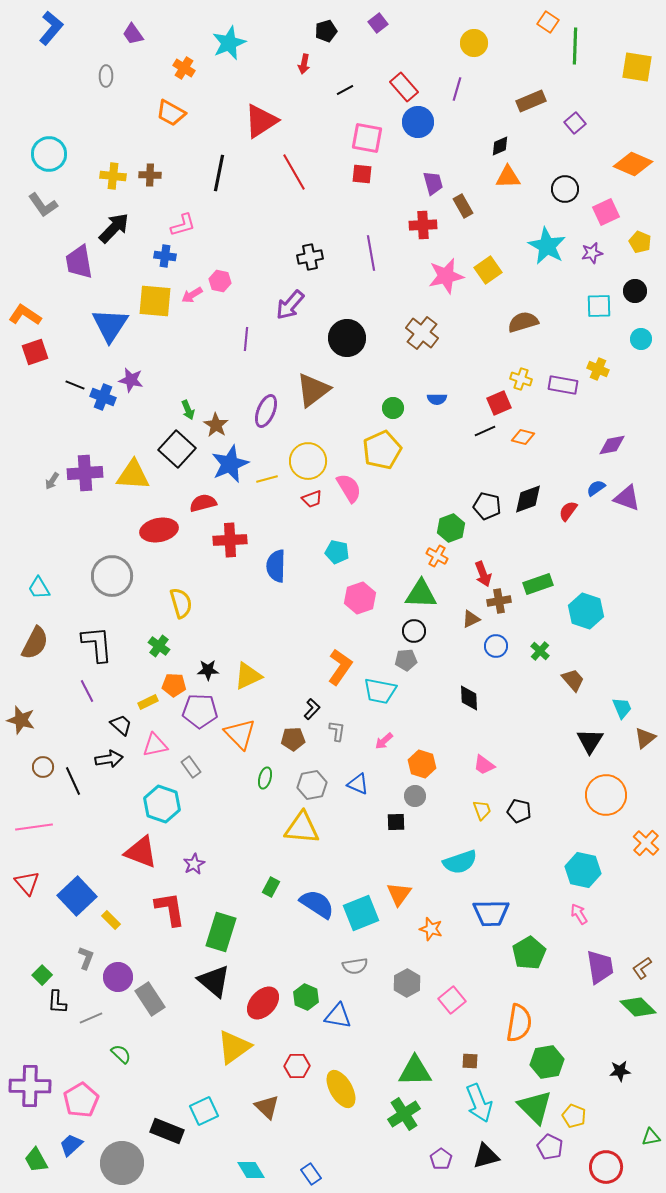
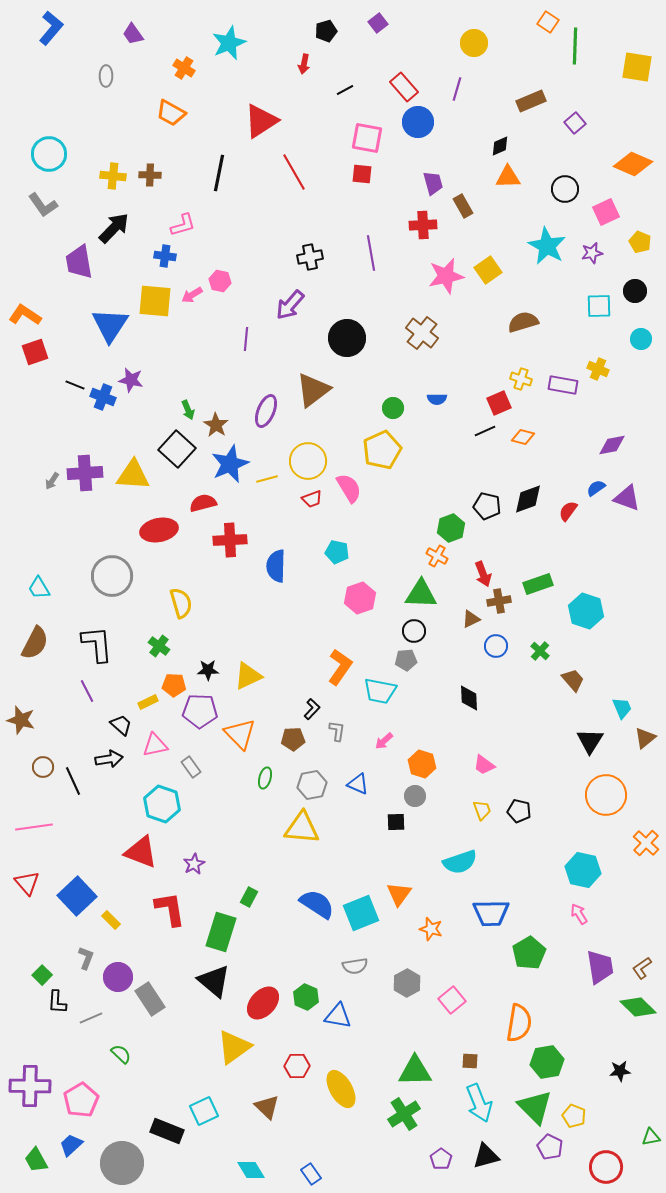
green rectangle at (271, 887): moved 22 px left, 10 px down
